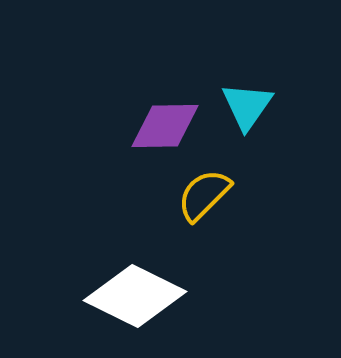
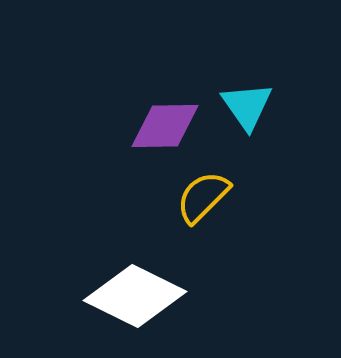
cyan triangle: rotated 10 degrees counterclockwise
yellow semicircle: moved 1 px left, 2 px down
